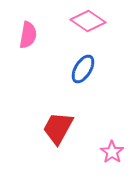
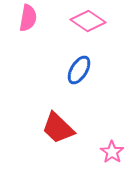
pink semicircle: moved 17 px up
blue ellipse: moved 4 px left, 1 px down
red trapezoid: rotated 75 degrees counterclockwise
